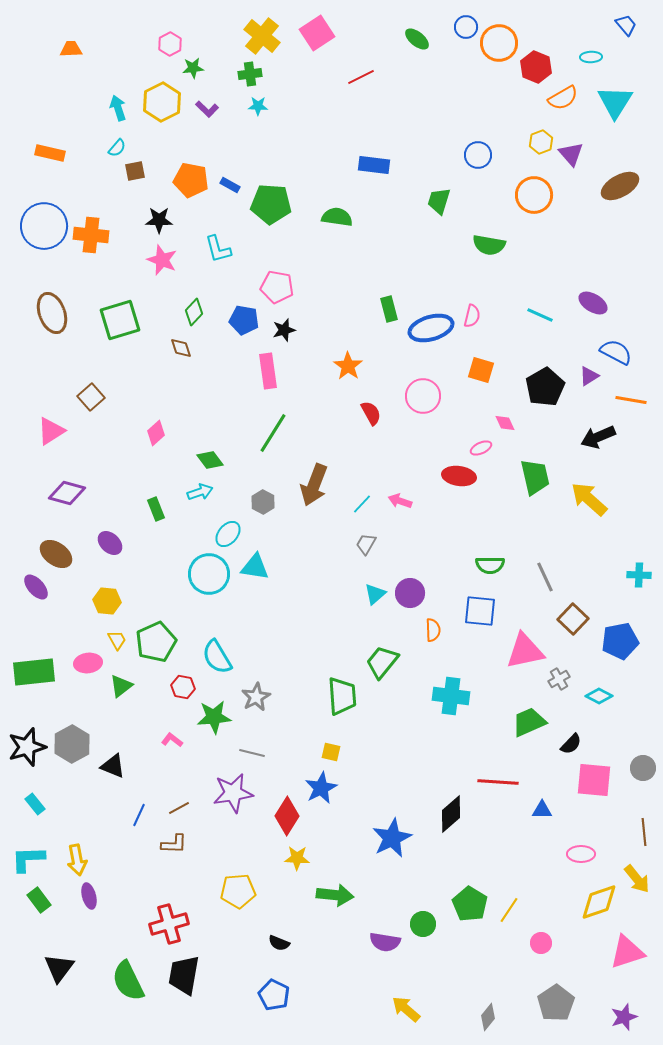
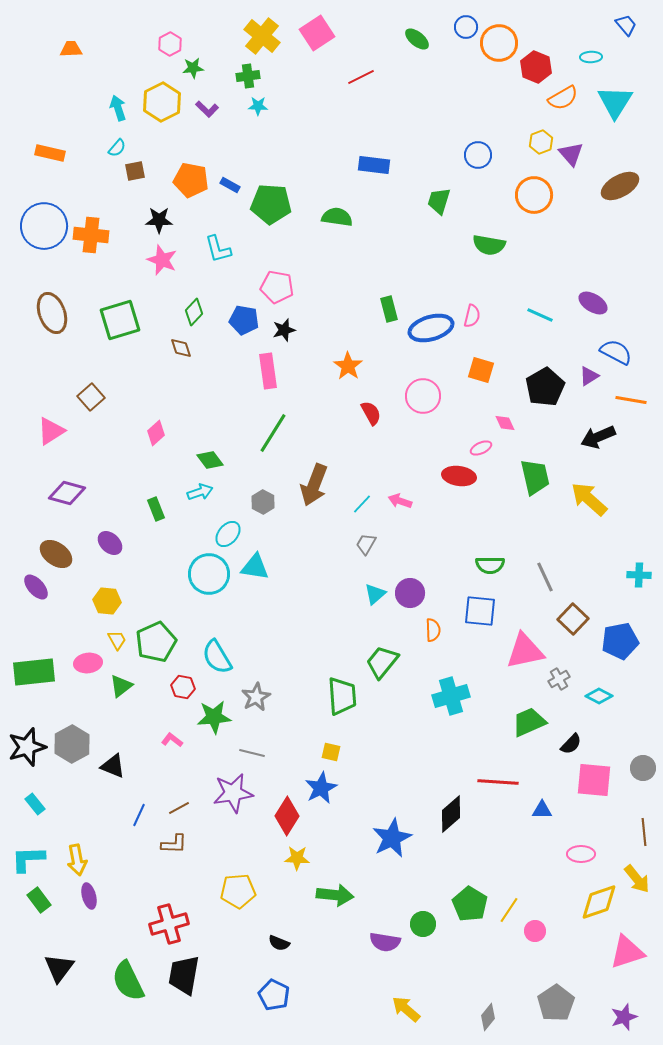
green cross at (250, 74): moved 2 px left, 2 px down
cyan cross at (451, 696): rotated 24 degrees counterclockwise
pink circle at (541, 943): moved 6 px left, 12 px up
